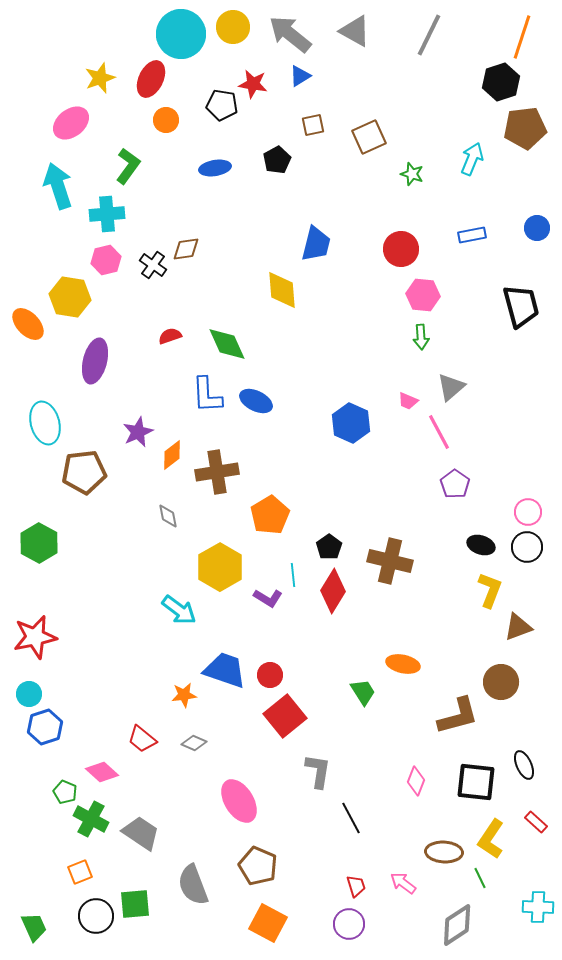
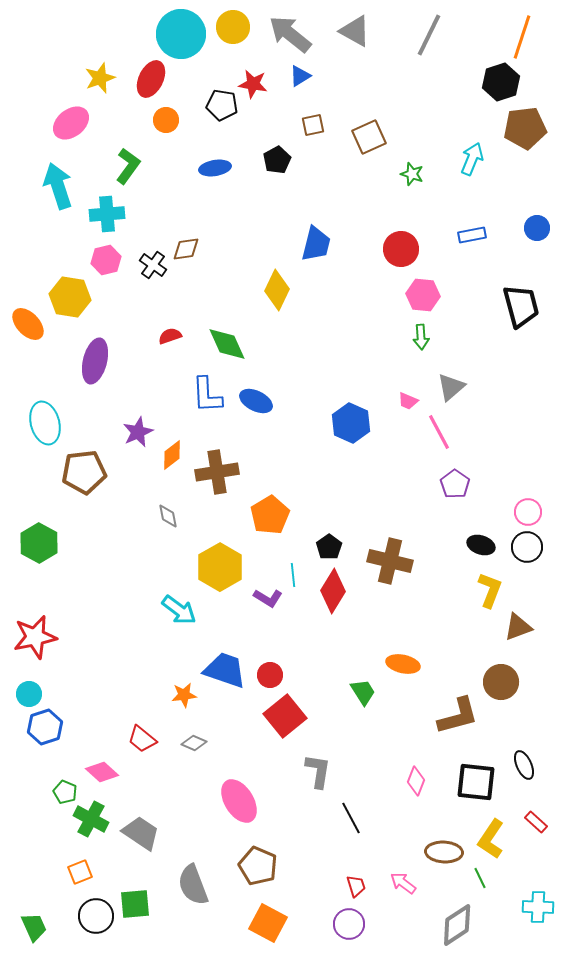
yellow diamond at (282, 290): moved 5 px left; rotated 30 degrees clockwise
